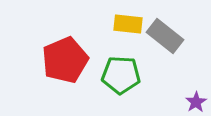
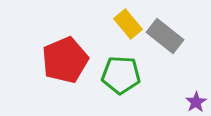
yellow rectangle: rotated 44 degrees clockwise
